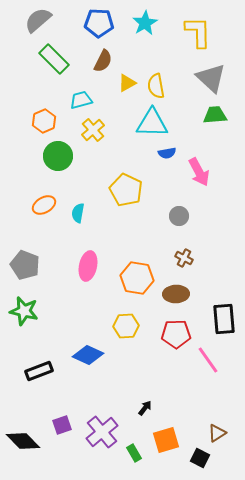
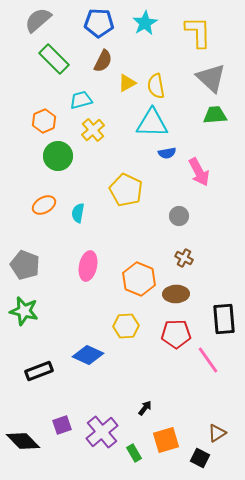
orange hexagon at (137, 278): moved 2 px right, 1 px down; rotated 12 degrees clockwise
